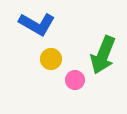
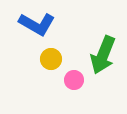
pink circle: moved 1 px left
